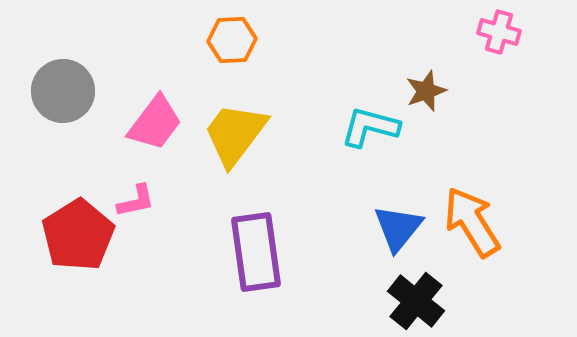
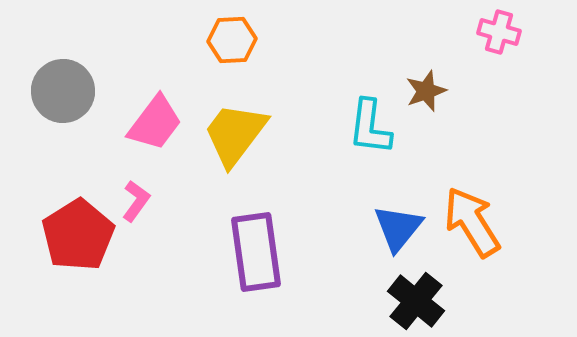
cyan L-shape: rotated 98 degrees counterclockwise
pink L-shape: rotated 42 degrees counterclockwise
